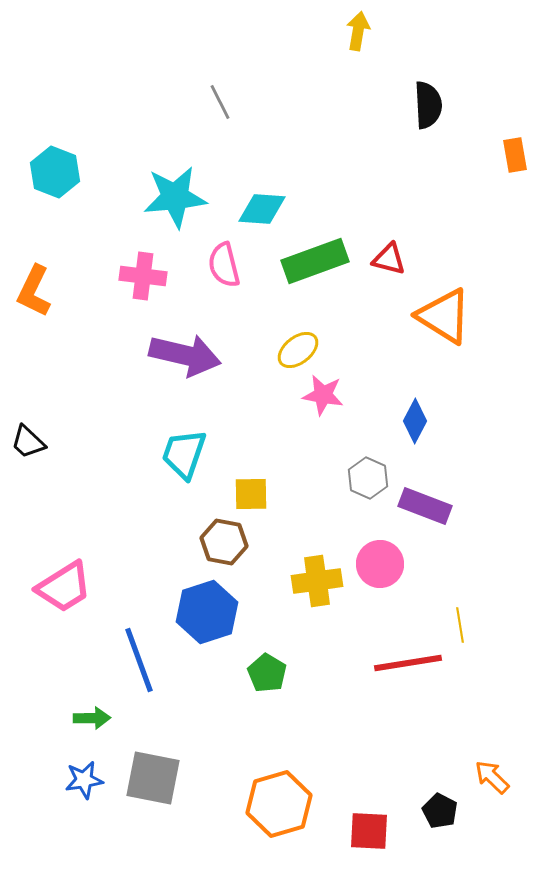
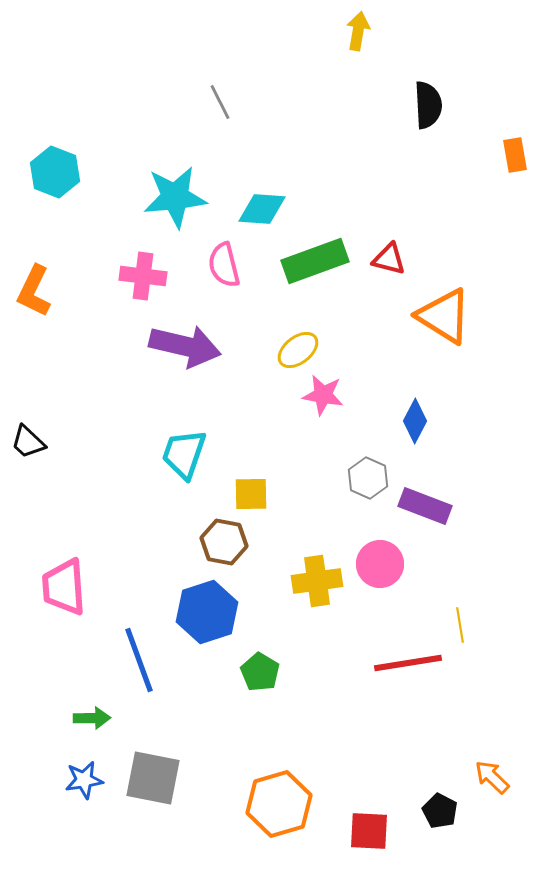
purple arrow: moved 9 px up
pink trapezoid: rotated 118 degrees clockwise
green pentagon: moved 7 px left, 1 px up
